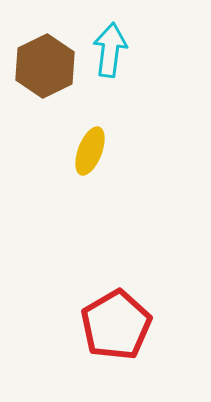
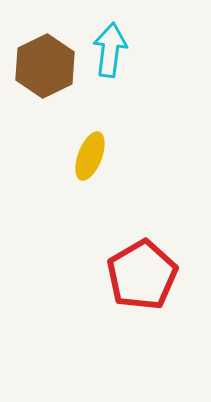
yellow ellipse: moved 5 px down
red pentagon: moved 26 px right, 50 px up
